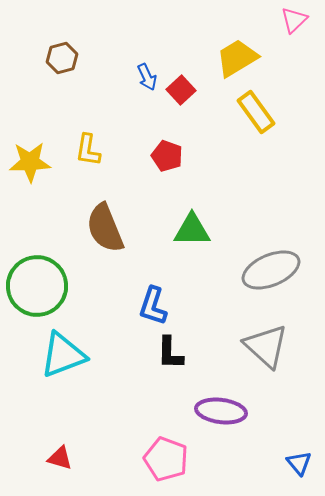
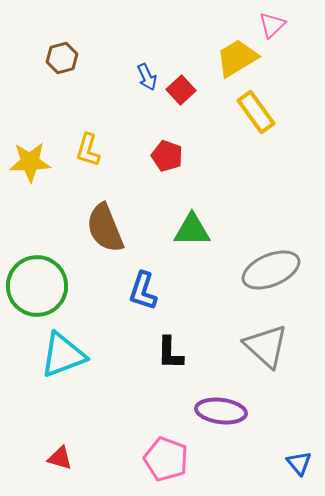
pink triangle: moved 22 px left, 5 px down
yellow L-shape: rotated 8 degrees clockwise
blue L-shape: moved 10 px left, 15 px up
